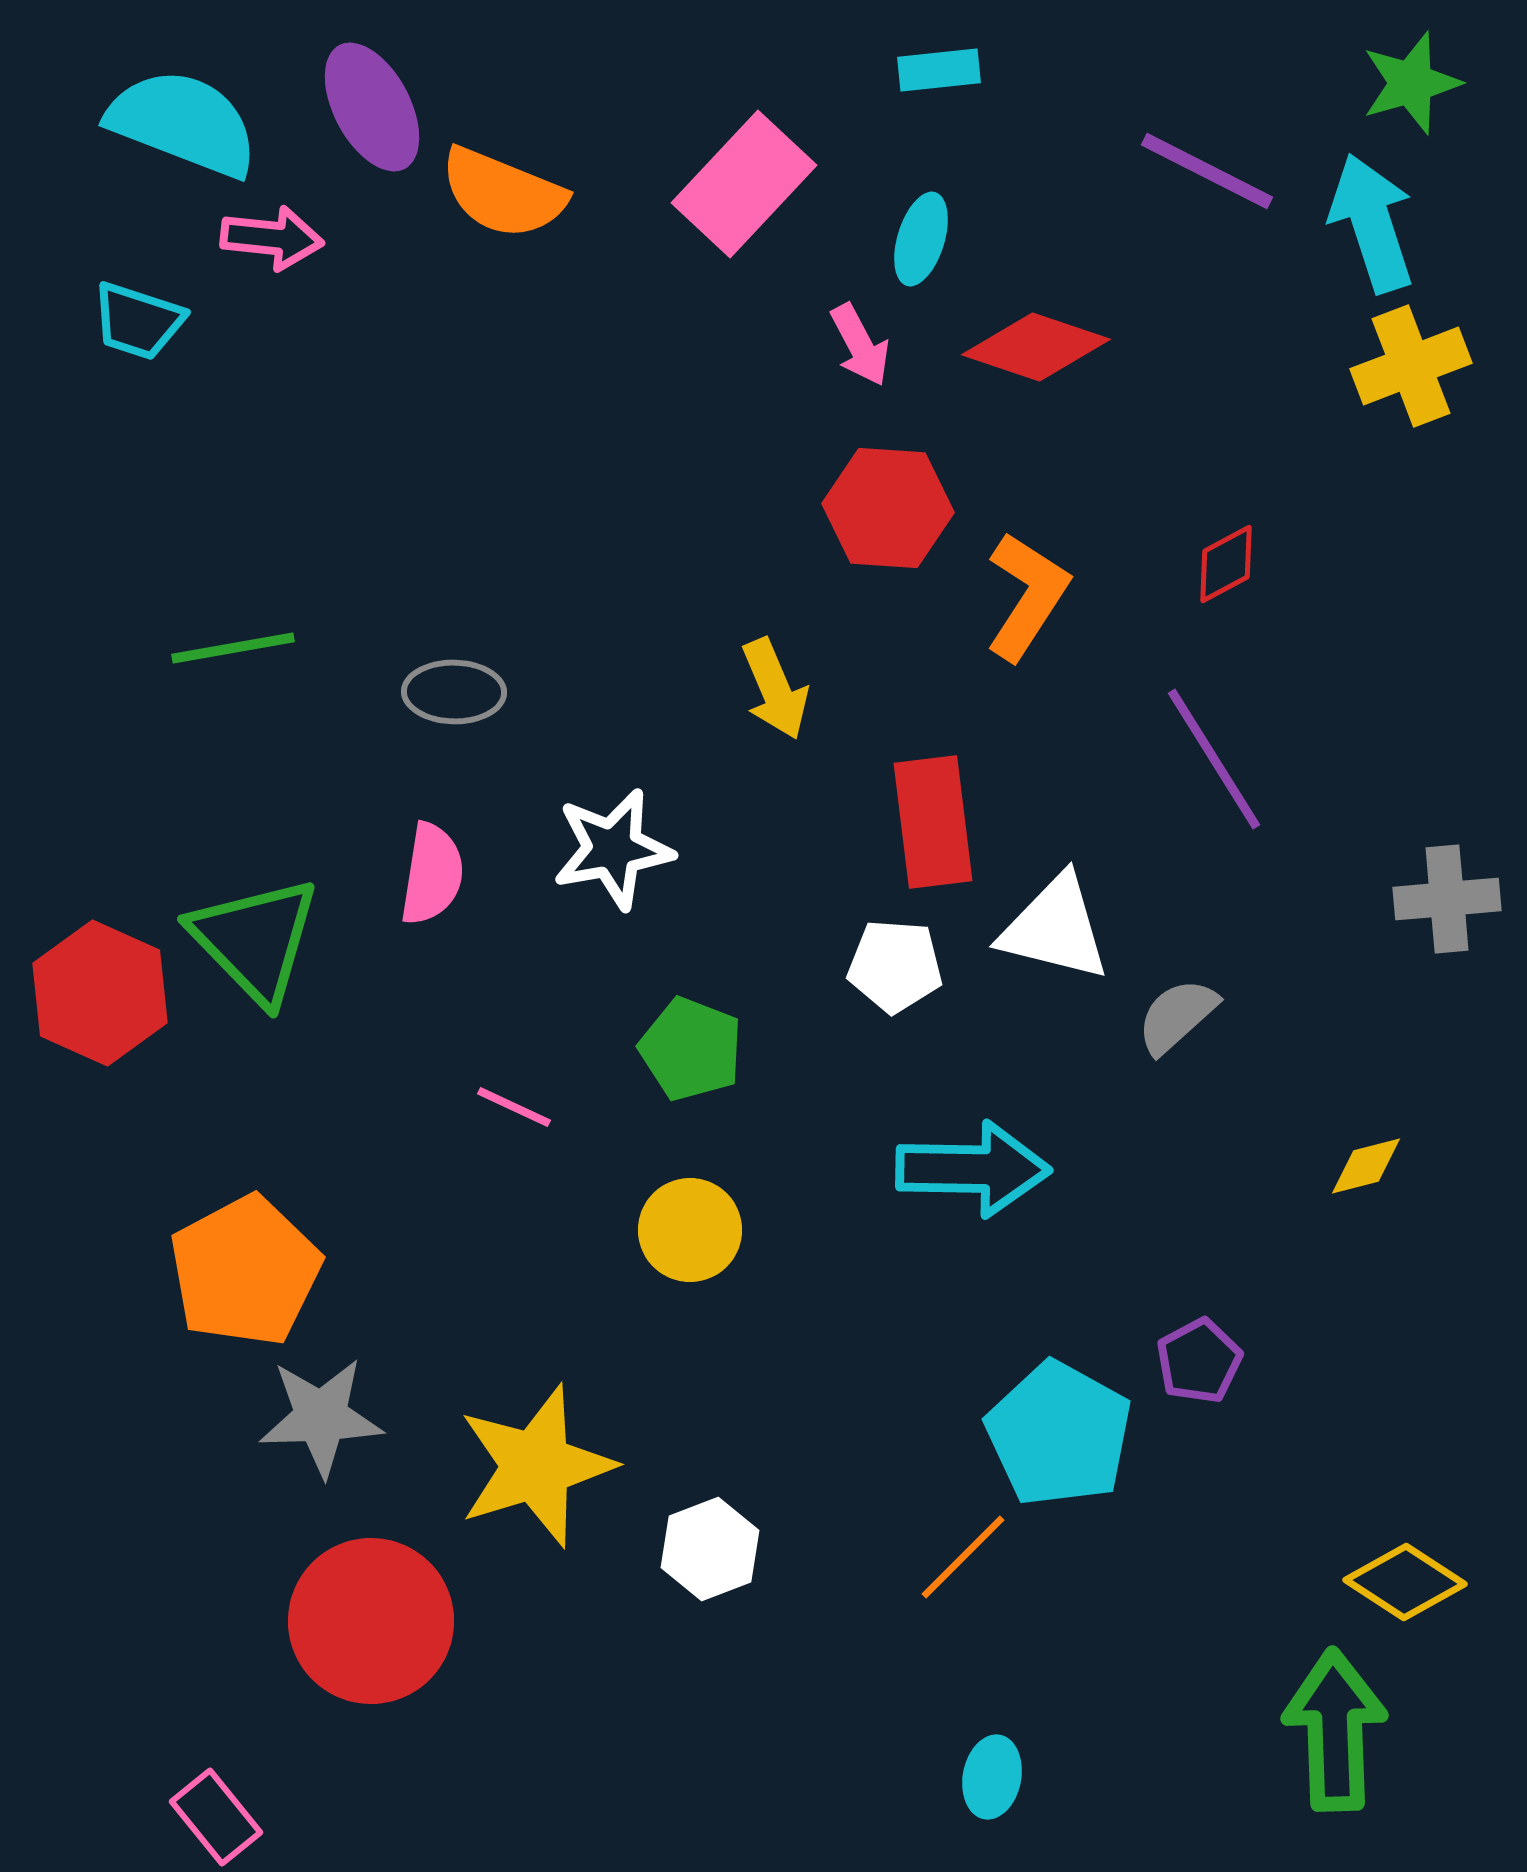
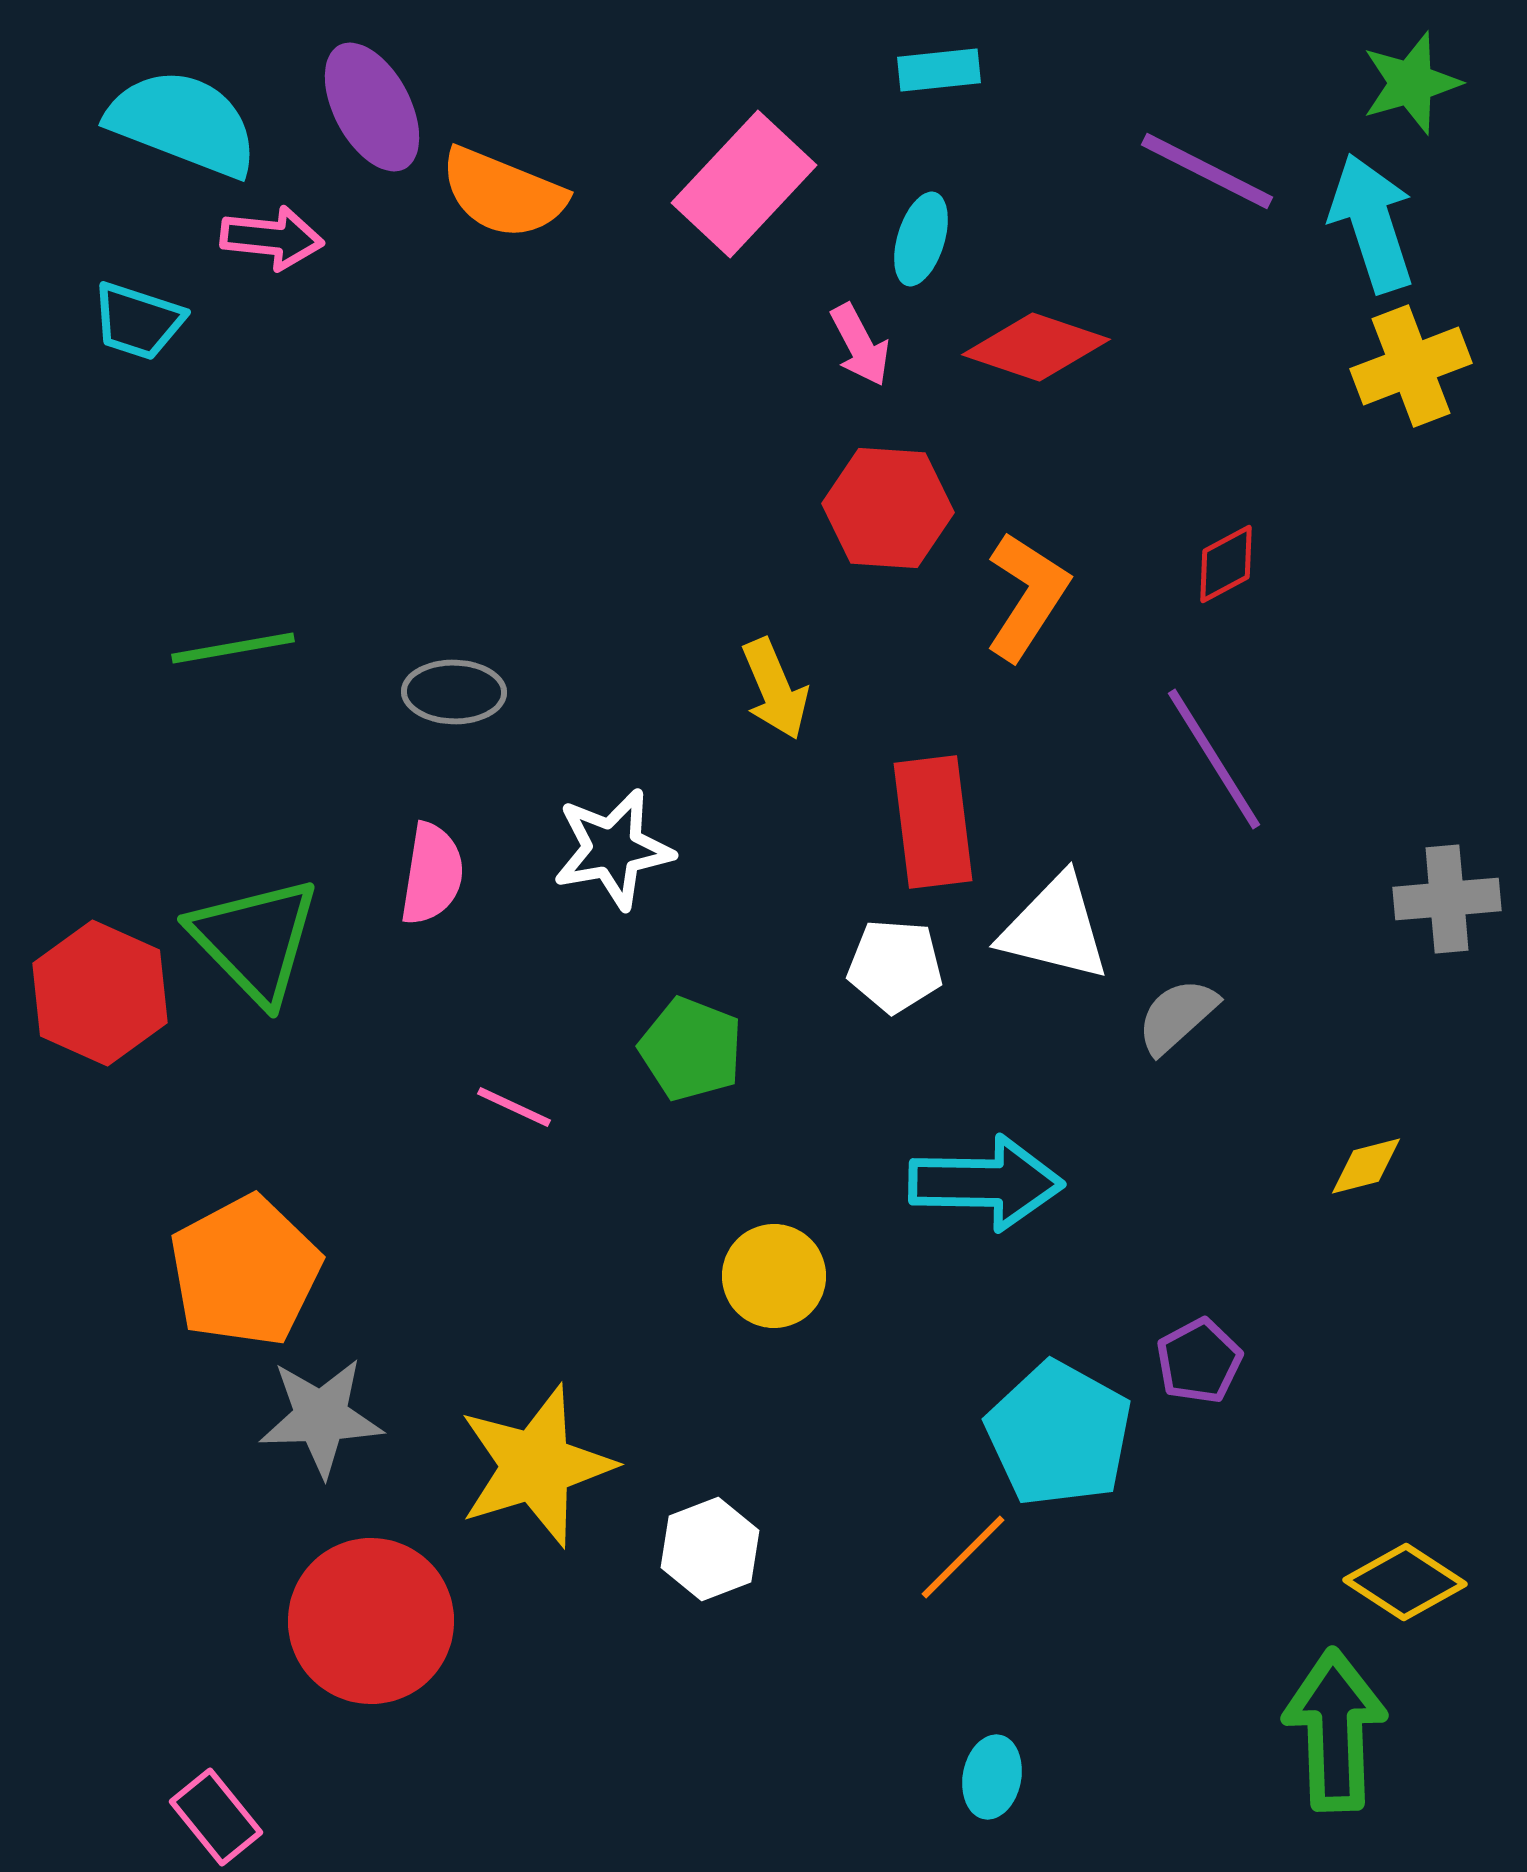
cyan arrow at (973, 1169): moved 13 px right, 14 px down
yellow circle at (690, 1230): moved 84 px right, 46 px down
